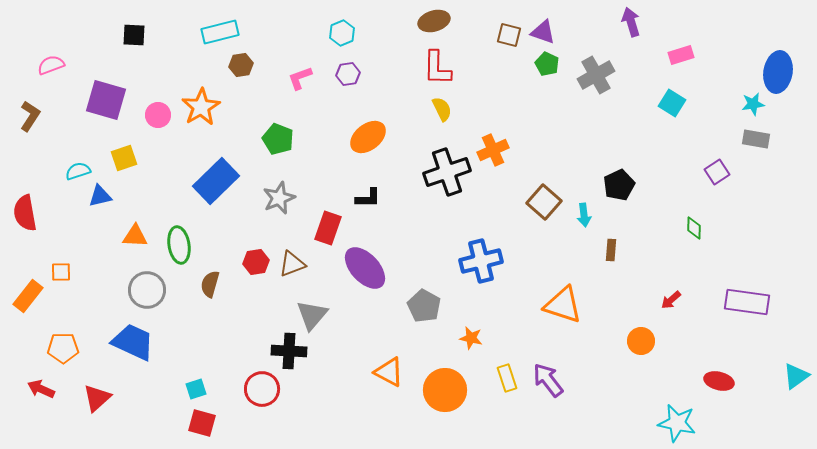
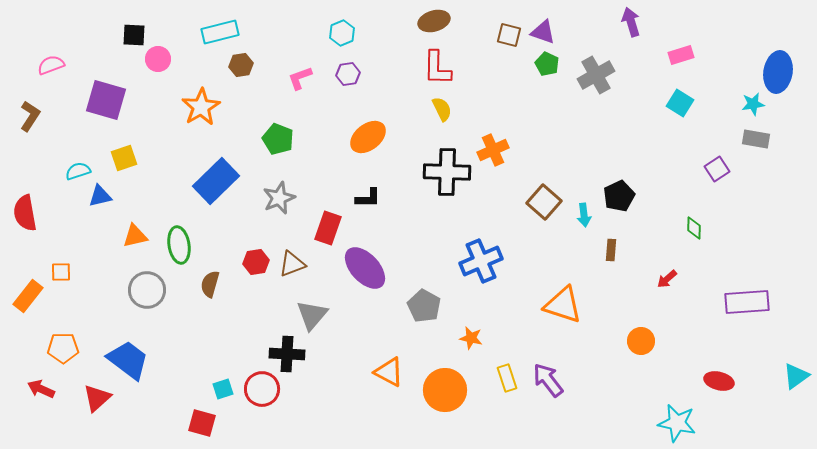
cyan square at (672, 103): moved 8 px right
pink circle at (158, 115): moved 56 px up
black cross at (447, 172): rotated 21 degrees clockwise
purple square at (717, 172): moved 3 px up
black pentagon at (619, 185): moved 11 px down
orange triangle at (135, 236): rotated 16 degrees counterclockwise
blue cross at (481, 261): rotated 9 degrees counterclockwise
red arrow at (671, 300): moved 4 px left, 21 px up
purple rectangle at (747, 302): rotated 12 degrees counterclockwise
blue trapezoid at (133, 342): moved 5 px left, 18 px down; rotated 12 degrees clockwise
black cross at (289, 351): moved 2 px left, 3 px down
cyan square at (196, 389): moved 27 px right
